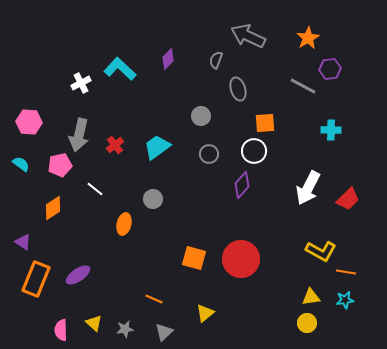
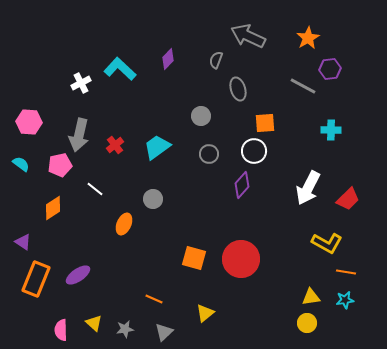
orange ellipse at (124, 224): rotated 10 degrees clockwise
yellow L-shape at (321, 251): moved 6 px right, 8 px up
